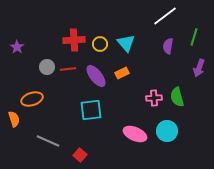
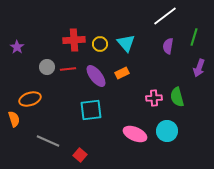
orange ellipse: moved 2 px left
